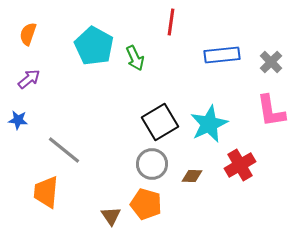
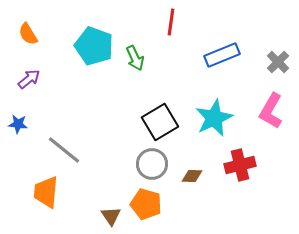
orange semicircle: rotated 50 degrees counterclockwise
cyan pentagon: rotated 9 degrees counterclockwise
blue rectangle: rotated 16 degrees counterclockwise
gray cross: moved 7 px right
pink L-shape: rotated 39 degrees clockwise
blue star: moved 4 px down
cyan star: moved 5 px right, 6 px up
red cross: rotated 16 degrees clockwise
